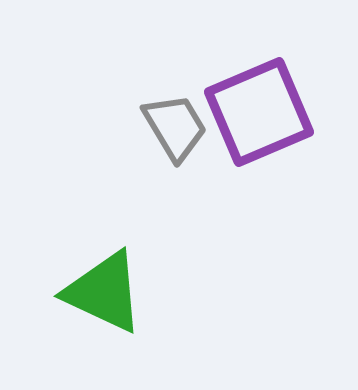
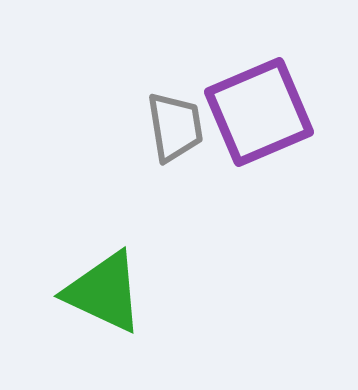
gray trapezoid: rotated 22 degrees clockwise
